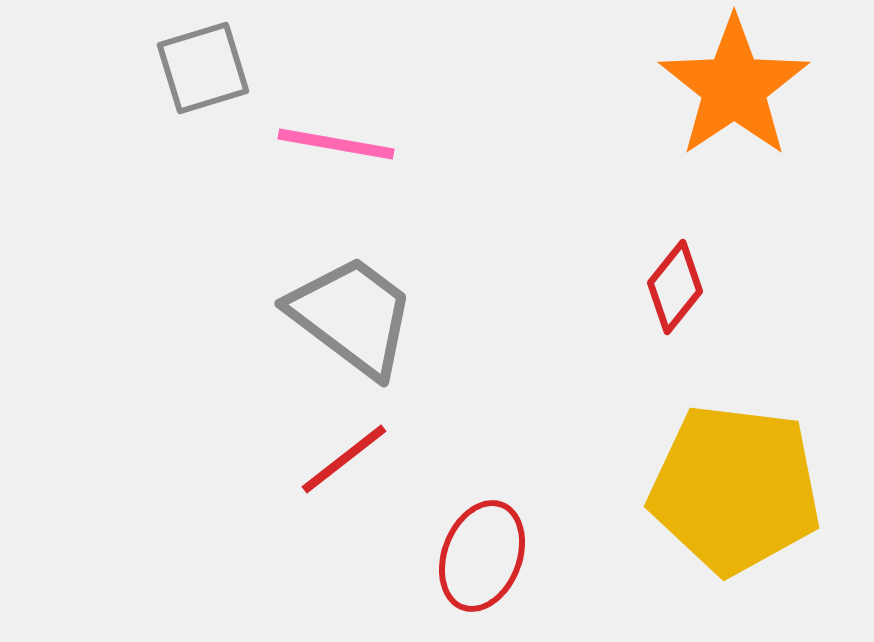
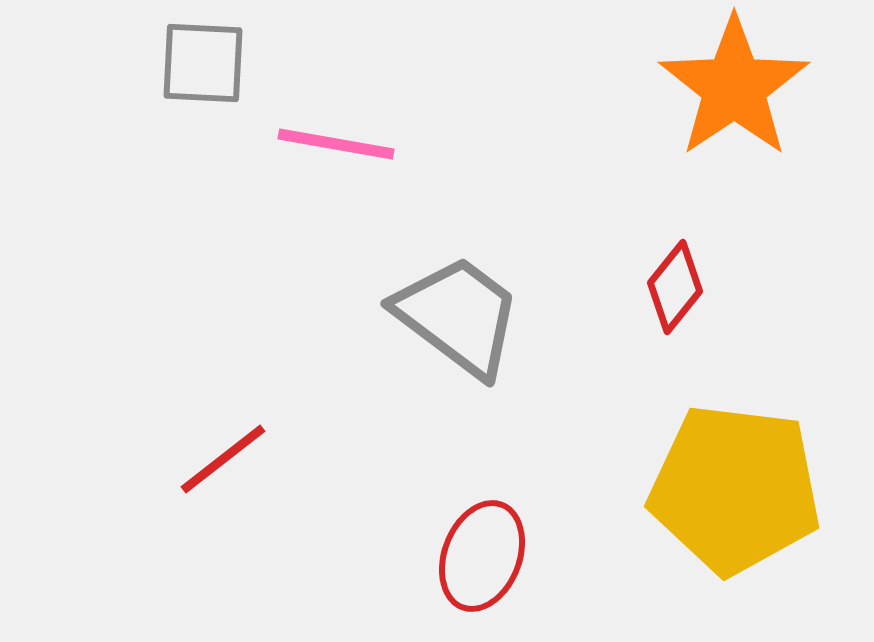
gray square: moved 5 px up; rotated 20 degrees clockwise
gray trapezoid: moved 106 px right
red line: moved 121 px left
